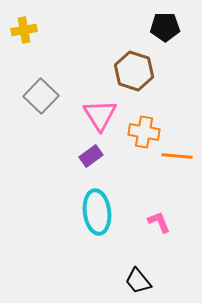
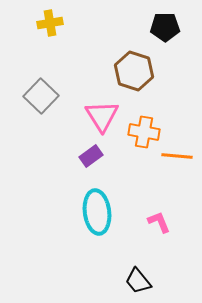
yellow cross: moved 26 px right, 7 px up
pink triangle: moved 2 px right, 1 px down
